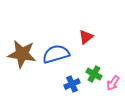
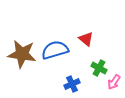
red triangle: moved 2 px down; rotated 42 degrees counterclockwise
blue semicircle: moved 1 px left, 4 px up
green cross: moved 5 px right, 6 px up
pink arrow: moved 1 px right, 1 px up
